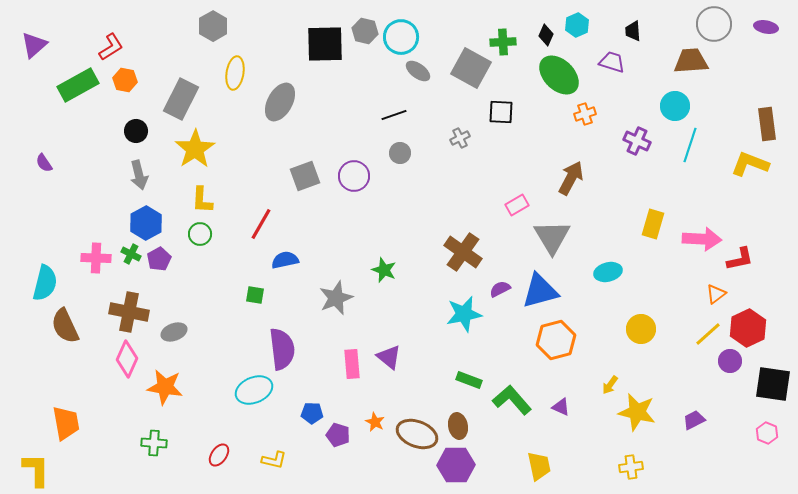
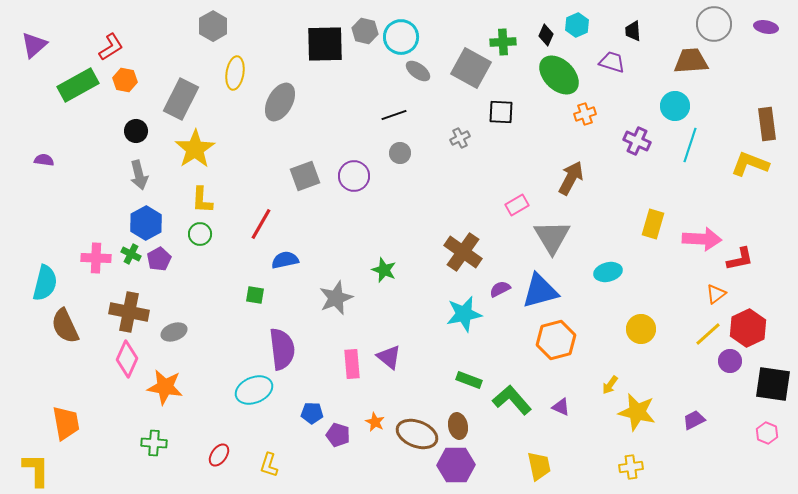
purple semicircle at (44, 163): moved 3 px up; rotated 132 degrees clockwise
yellow L-shape at (274, 460): moved 5 px left, 5 px down; rotated 95 degrees clockwise
